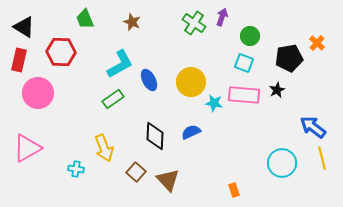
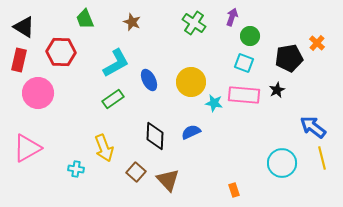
purple arrow: moved 10 px right
cyan L-shape: moved 4 px left, 1 px up
